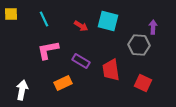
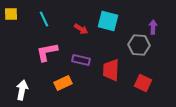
red arrow: moved 3 px down
pink L-shape: moved 1 px left, 2 px down
purple rectangle: moved 1 px up; rotated 18 degrees counterclockwise
red trapezoid: rotated 10 degrees clockwise
